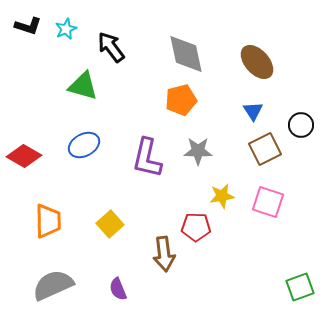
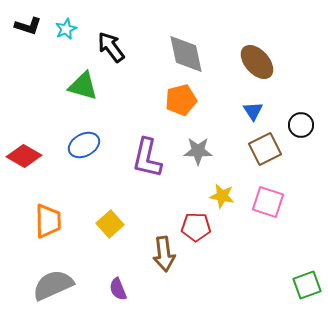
yellow star: rotated 20 degrees clockwise
green square: moved 7 px right, 2 px up
